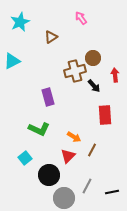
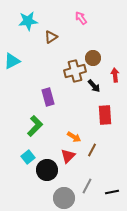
cyan star: moved 8 px right, 1 px up; rotated 18 degrees clockwise
green L-shape: moved 4 px left, 3 px up; rotated 70 degrees counterclockwise
cyan square: moved 3 px right, 1 px up
black circle: moved 2 px left, 5 px up
